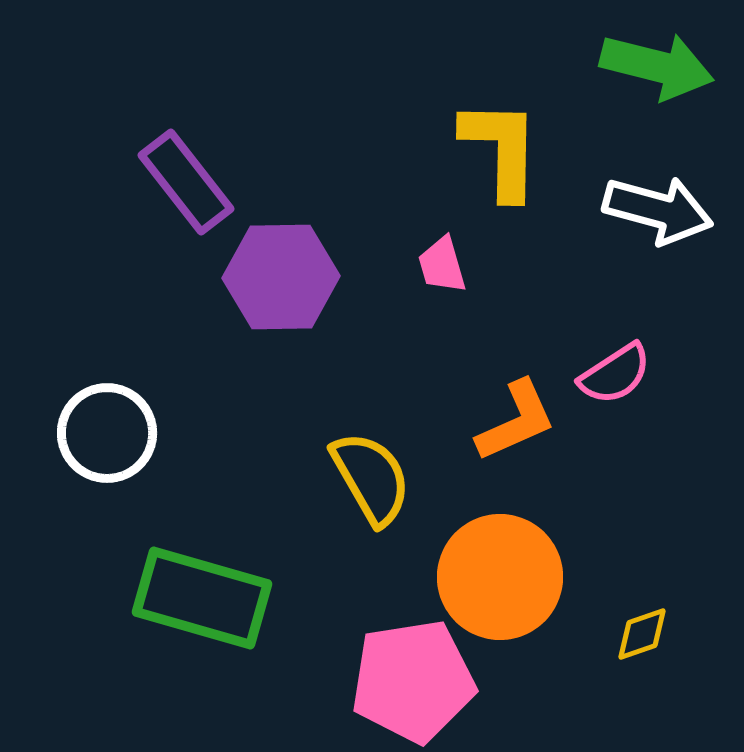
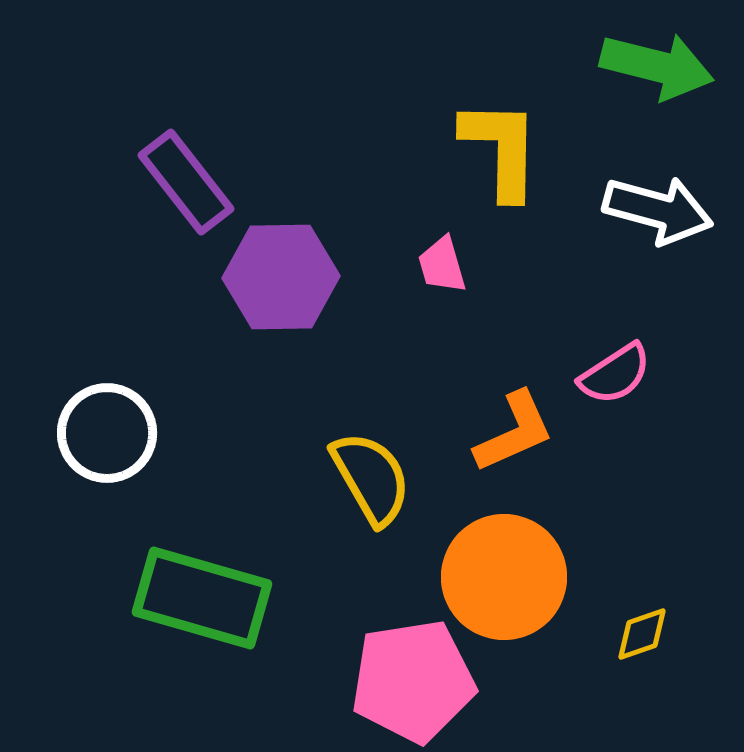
orange L-shape: moved 2 px left, 11 px down
orange circle: moved 4 px right
